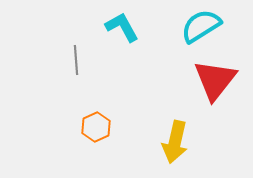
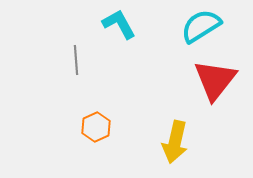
cyan L-shape: moved 3 px left, 3 px up
